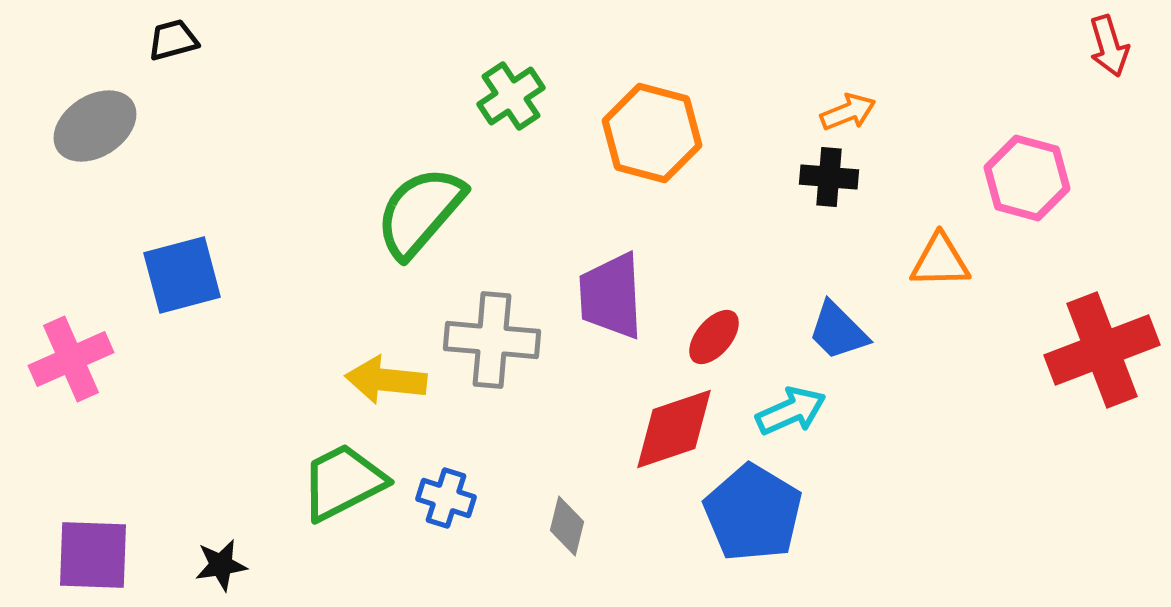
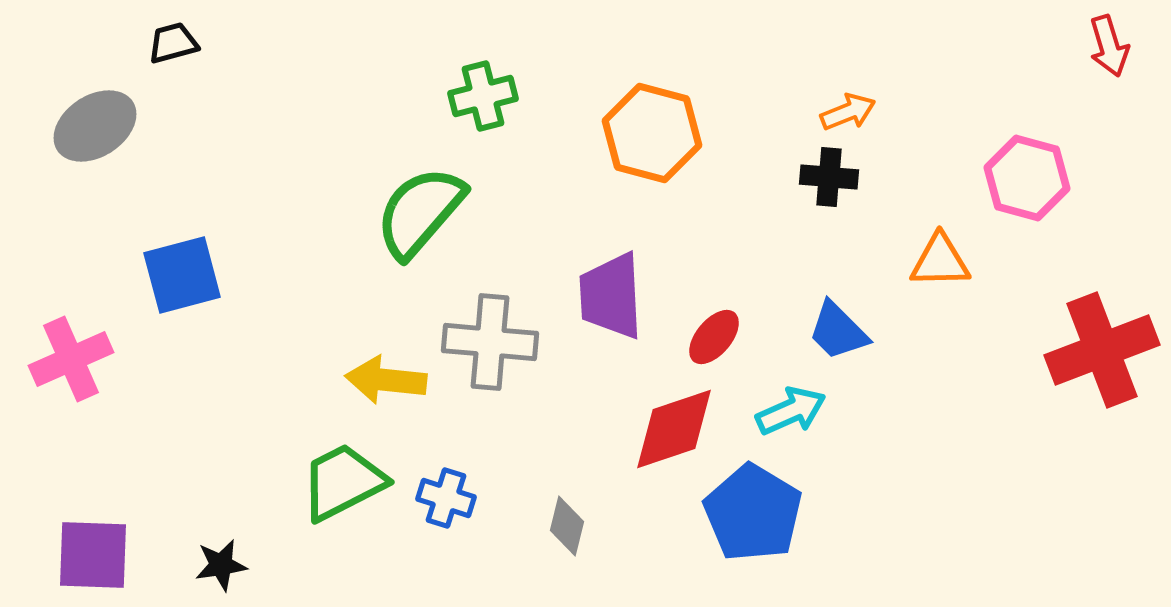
black trapezoid: moved 3 px down
green cross: moved 28 px left; rotated 20 degrees clockwise
gray cross: moved 2 px left, 2 px down
